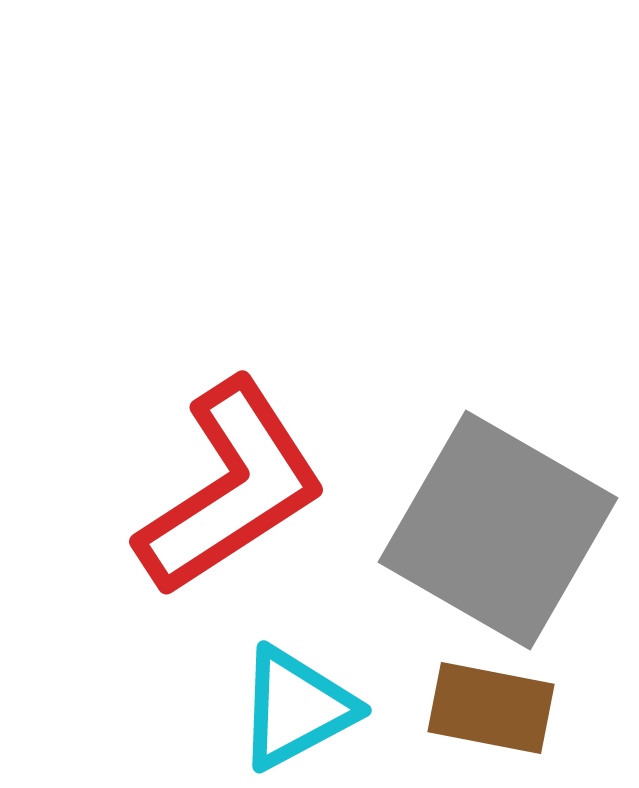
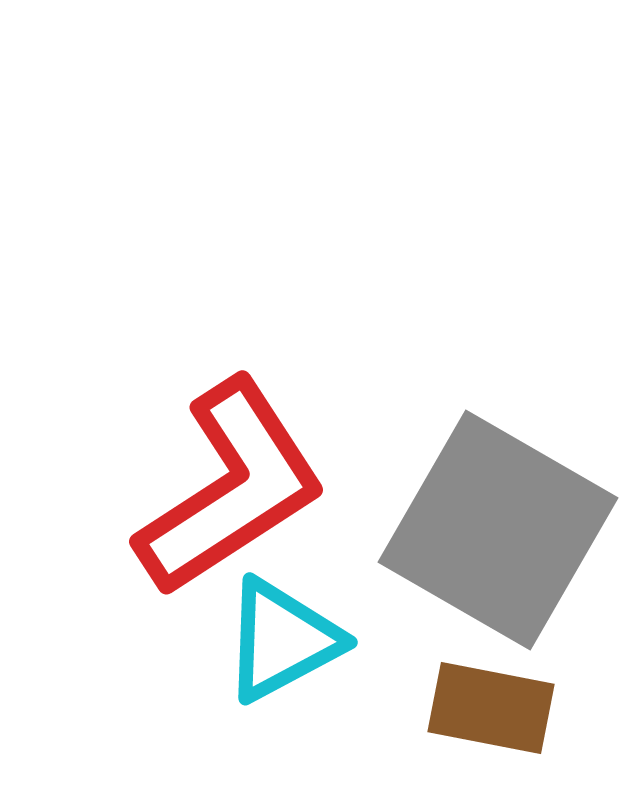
cyan triangle: moved 14 px left, 68 px up
